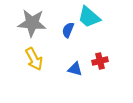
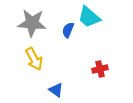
red cross: moved 8 px down
blue triangle: moved 19 px left, 21 px down; rotated 21 degrees clockwise
